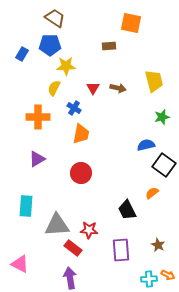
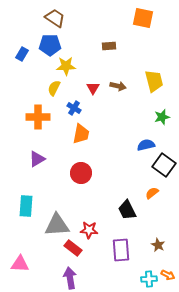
orange square: moved 12 px right, 5 px up
brown arrow: moved 2 px up
pink triangle: rotated 24 degrees counterclockwise
